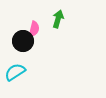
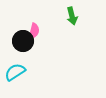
green arrow: moved 14 px right, 3 px up; rotated 150 degrees clockwise
pink semicircle: moved 2 px down
